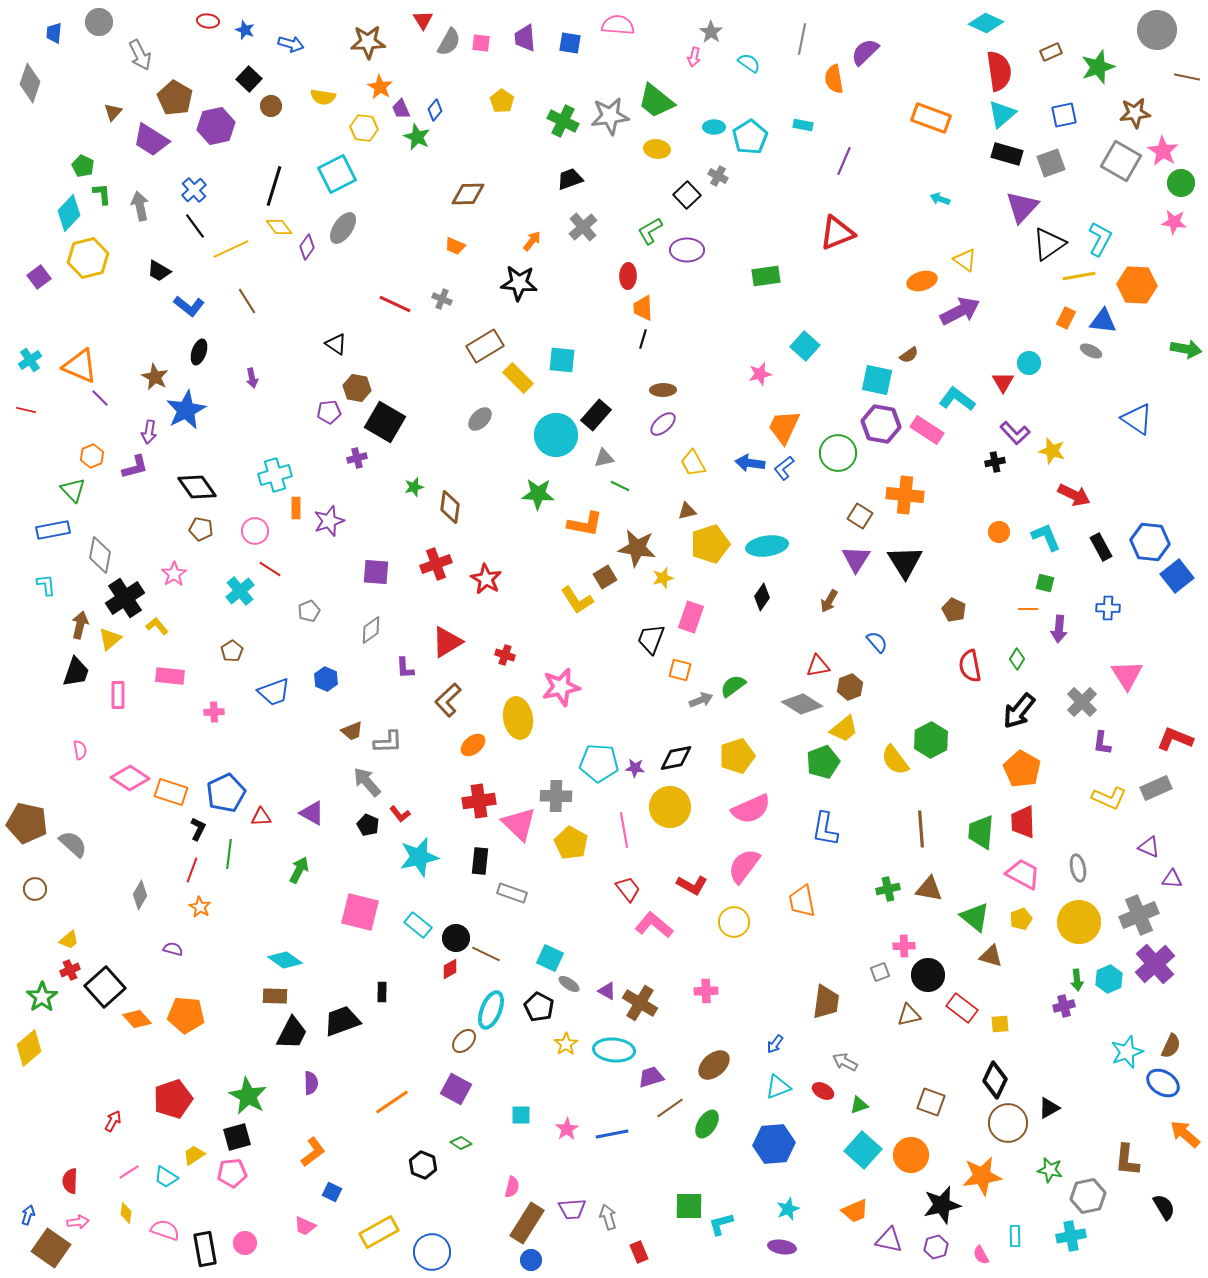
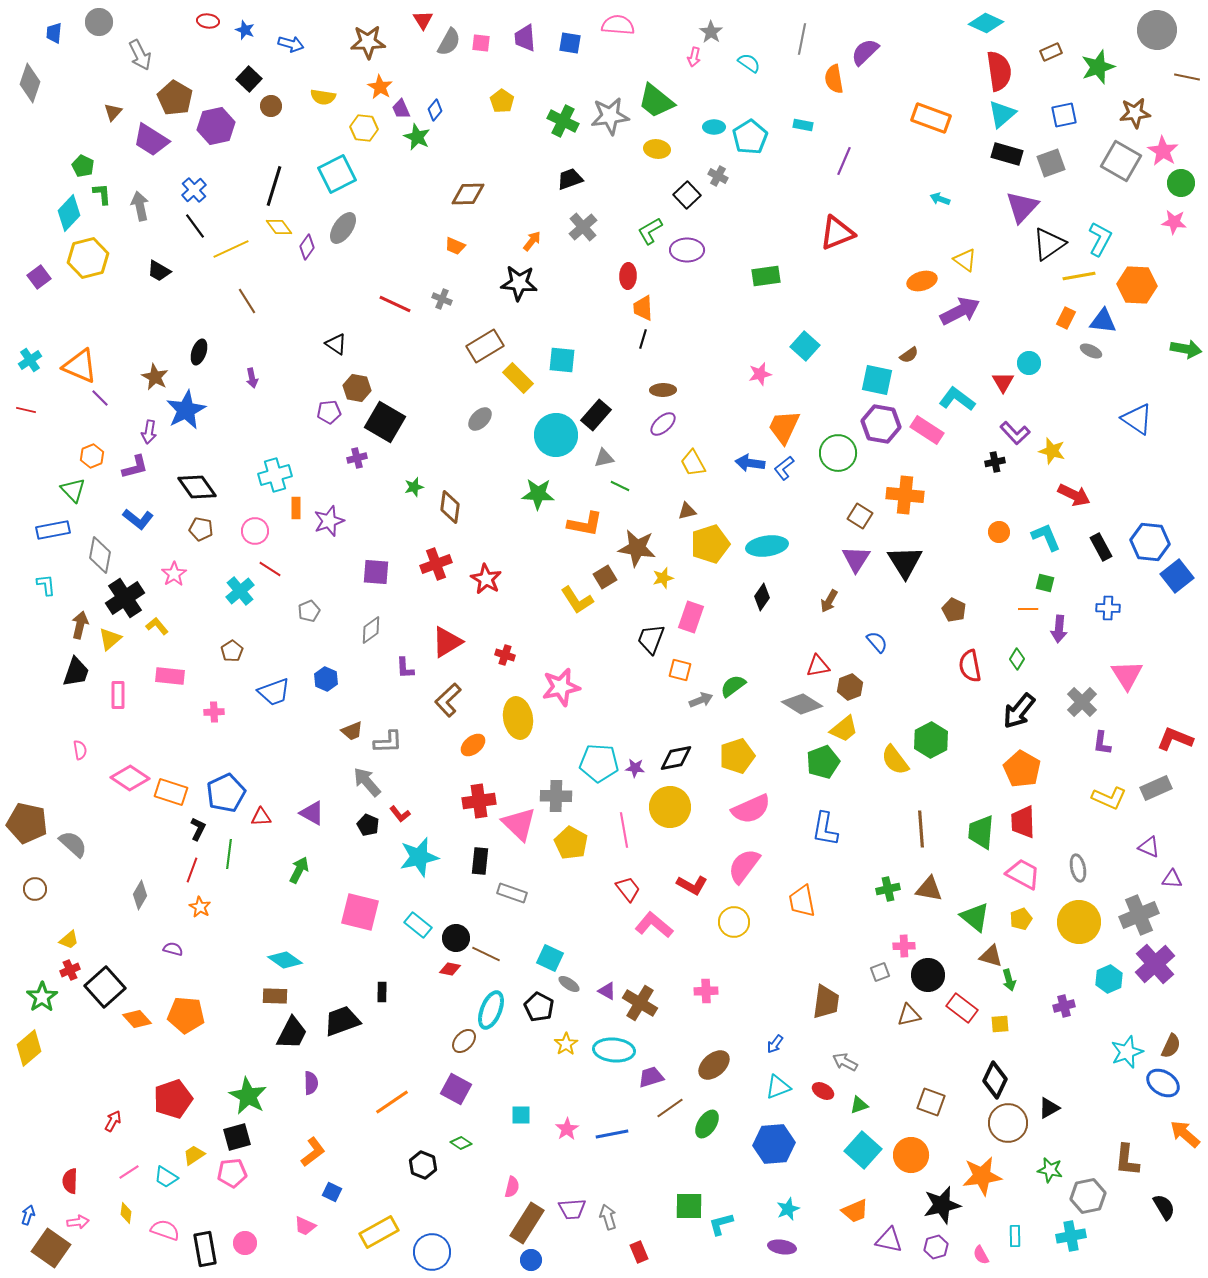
blue L-shape at (189, 306): moved 51 px left, 213 px down
red diamond at (450, 969): rotated 40 degrees clockwise
green arrow at (1077, 980): moved 68 px left; rotated 10 degrees counterclockwise
